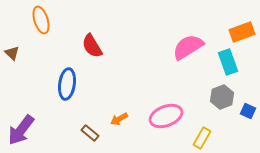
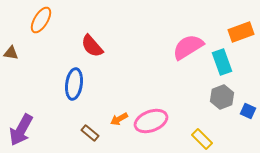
orange ellipse: rotated 48 degrees clockwise
orange rectangle: moved 1 px left
red semicircle: rotated 10 degrees counterclockwise
brown triangle: moved 1 px left; rotated 35 degrees counterclockwise
cyan rectangle: moved 6 px left
blue ellipse: moved 7 px right
pink ellipse: moved 15 px left, 5 px down
purple arrow: rotated 8 degrees counterclockwise
yellow rectangle: moved 1 px down; rotated 75 degrees counterclockwise
